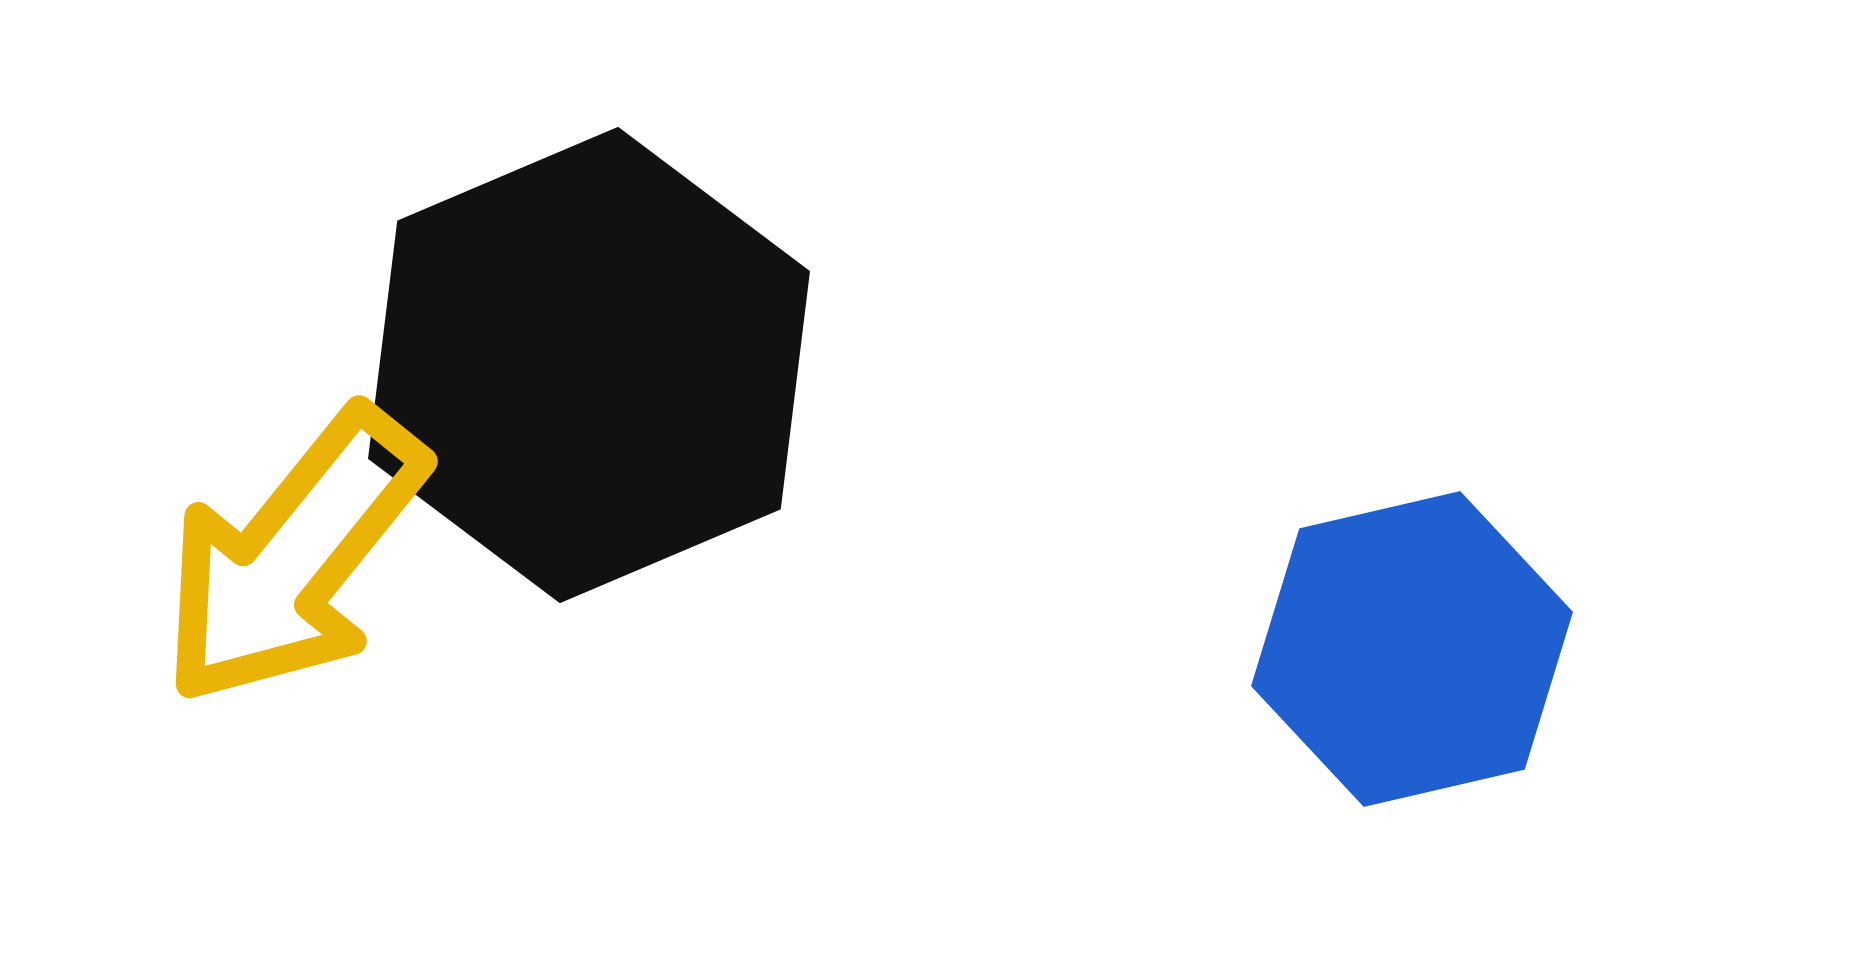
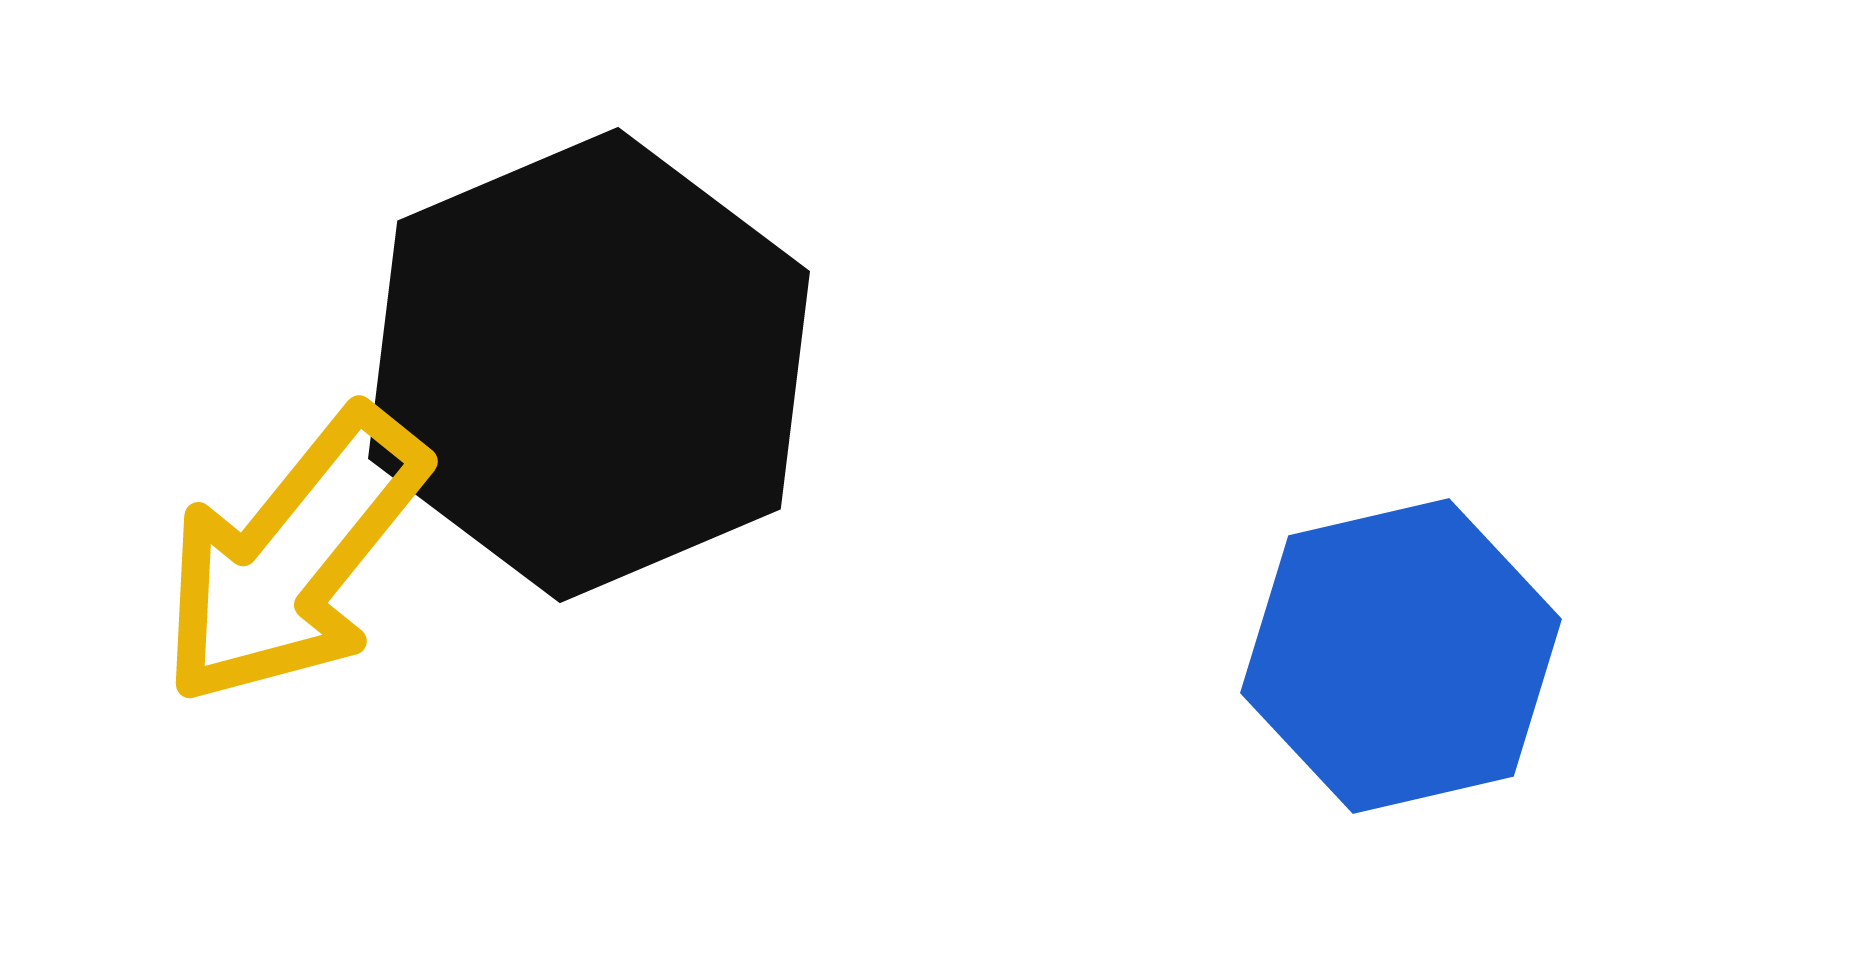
blue hexagon: moved 11 px left, 7 px down
